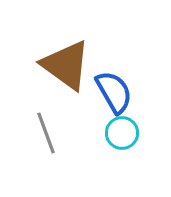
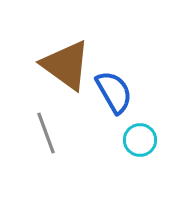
cyan circle: moved 18 px right, 7 px down
